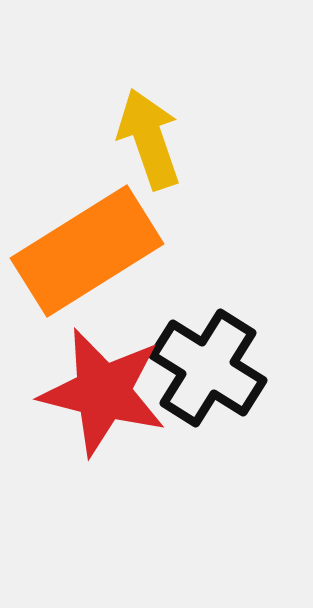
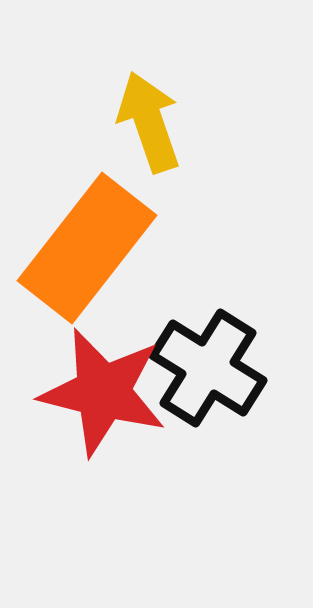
yellow arrow: moved 17 px up
orange rectangle: moved 3 px up; rotated 20 degrees counterclockwise
